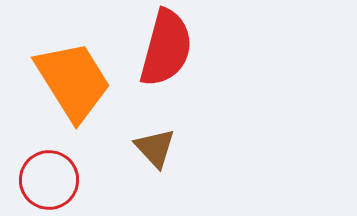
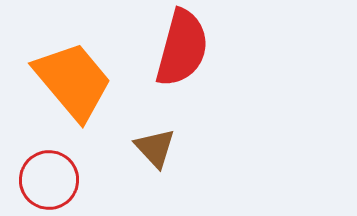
red semicircle: moved 16 px right
orange trapezoid: rotated 8 degrees counterclockwise
